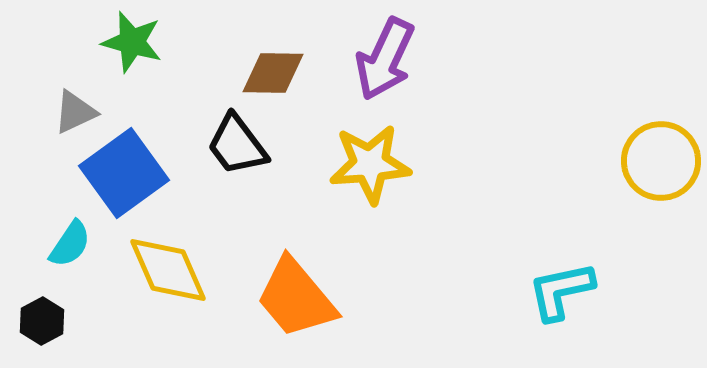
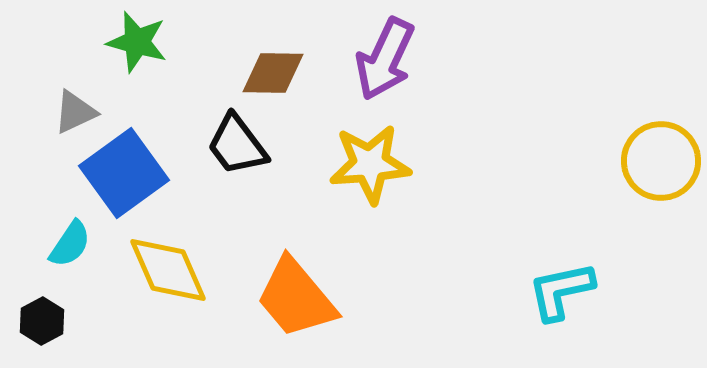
green star: moved 5 px right
